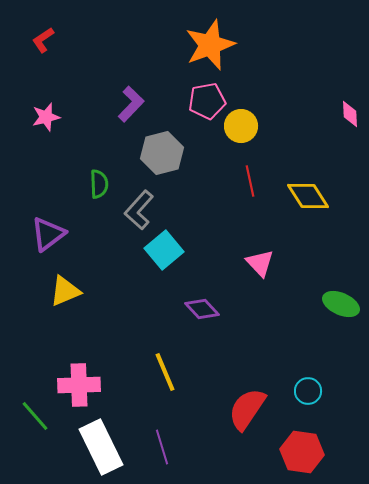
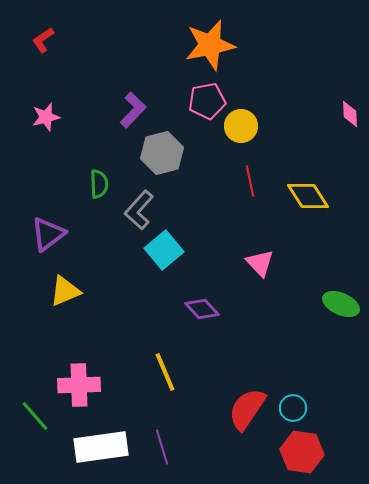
orange star: rotated 9 degrees clockwise
purple L-shape: moved 2 px right, 6 px down
cyan circle: moved 15 px left, 17 px down
white rectangle: rotated 72 degrees counterclockwise
